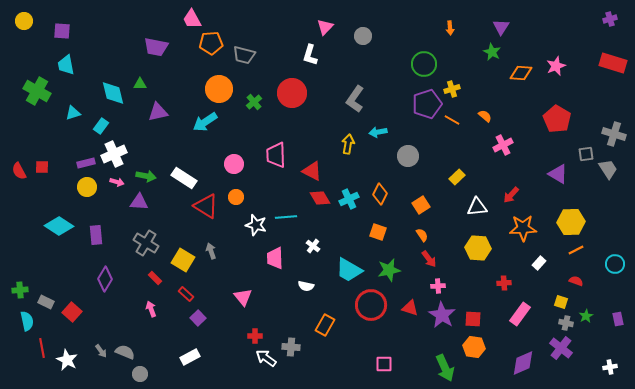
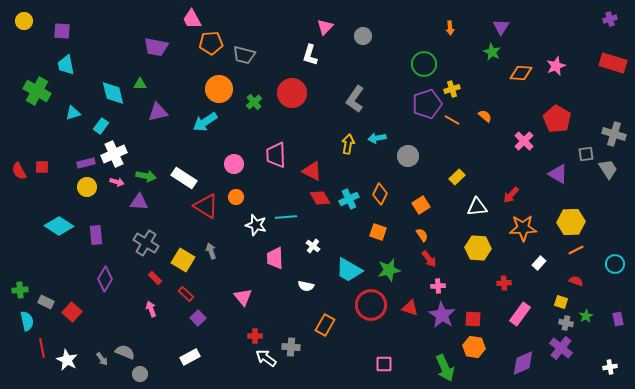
cyan arrow at (378, 132): moved 1 px left, 6 px down
pink cross at (503, 145): moved 21 px right, 4 px up; rotated 18 degrees counterclockwise
gray arrow at (101, 351): moved 1 px right, 8 px down
